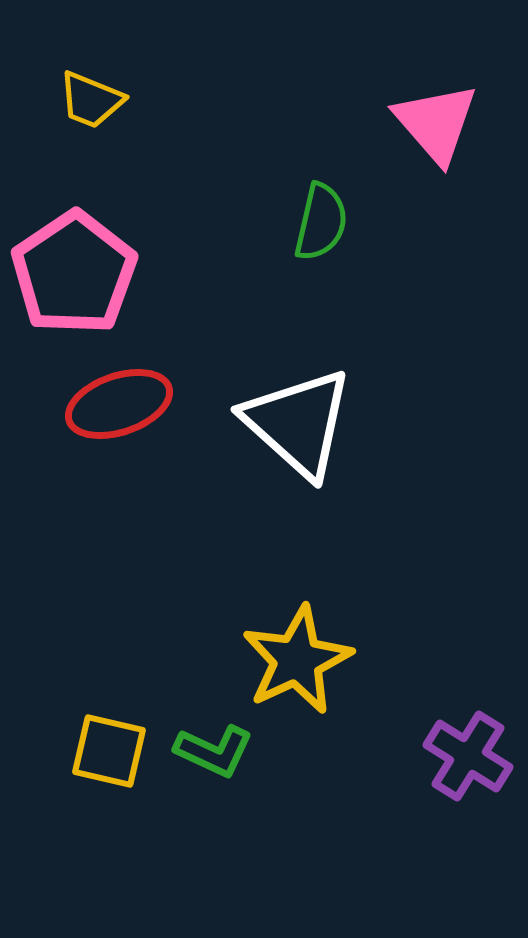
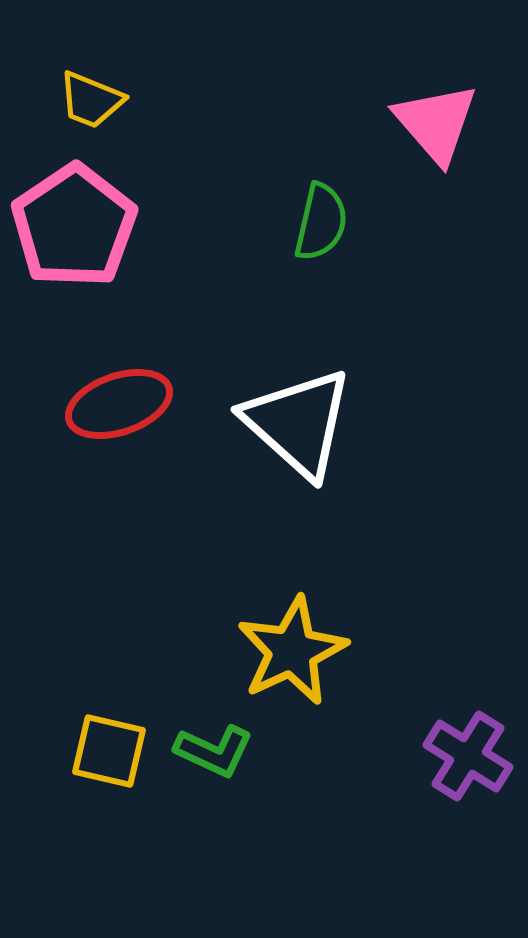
pink pentagon: moved 47 px up
yellow star: moved 5 px left, 9 px up
